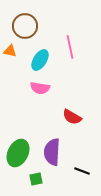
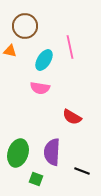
cyan ellipse: moved 4 px right
green ellipse: rotated 8 degrees counterclockwise
green square: rotated 32 degrees clockwise
